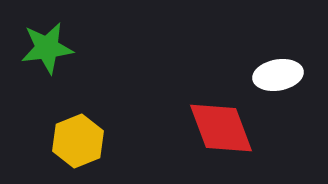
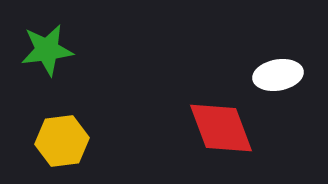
green star: moved 2 px down
yellow hexagon: moved 16 px left; rotated 15 degrees clockwise
